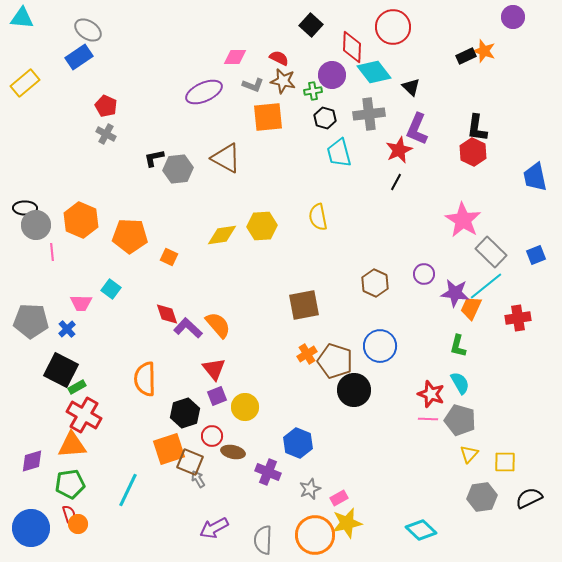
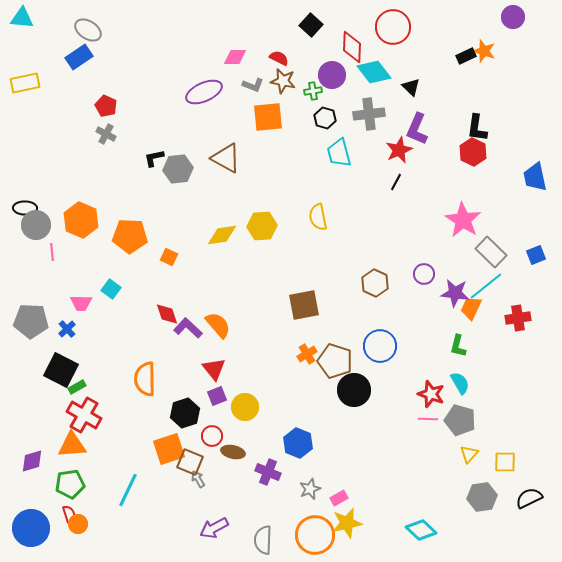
yellow rectangle at (25, 83): rotated 28 degrees clockwise
